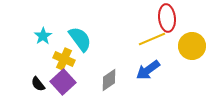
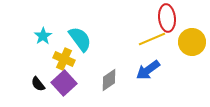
yellow circle: moved 4 px up
purple square: moved 1 px right, 1 px down
